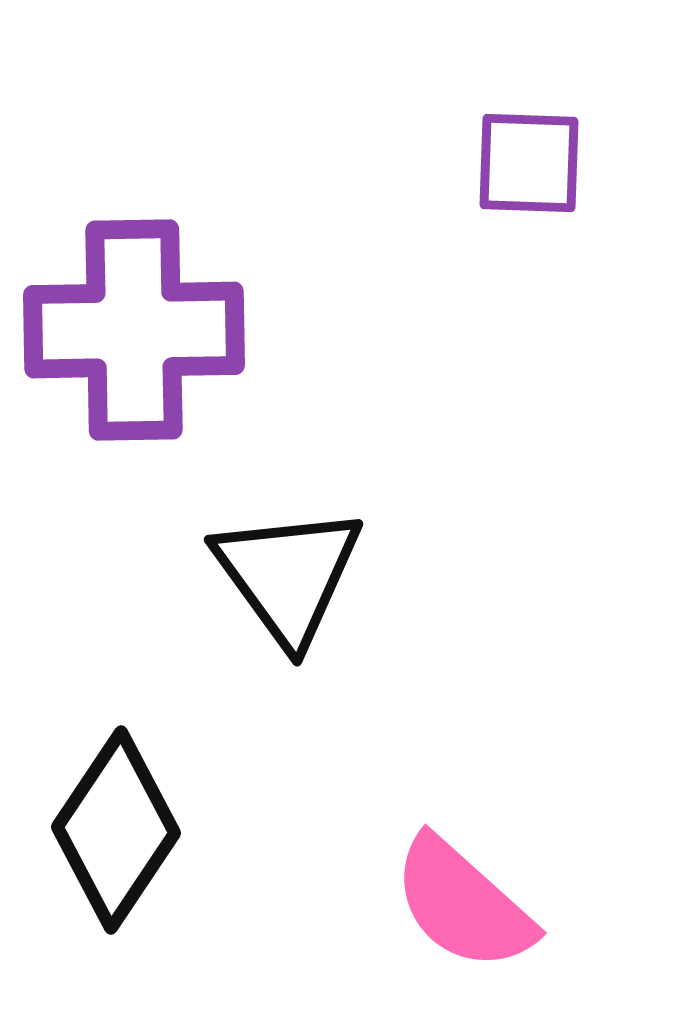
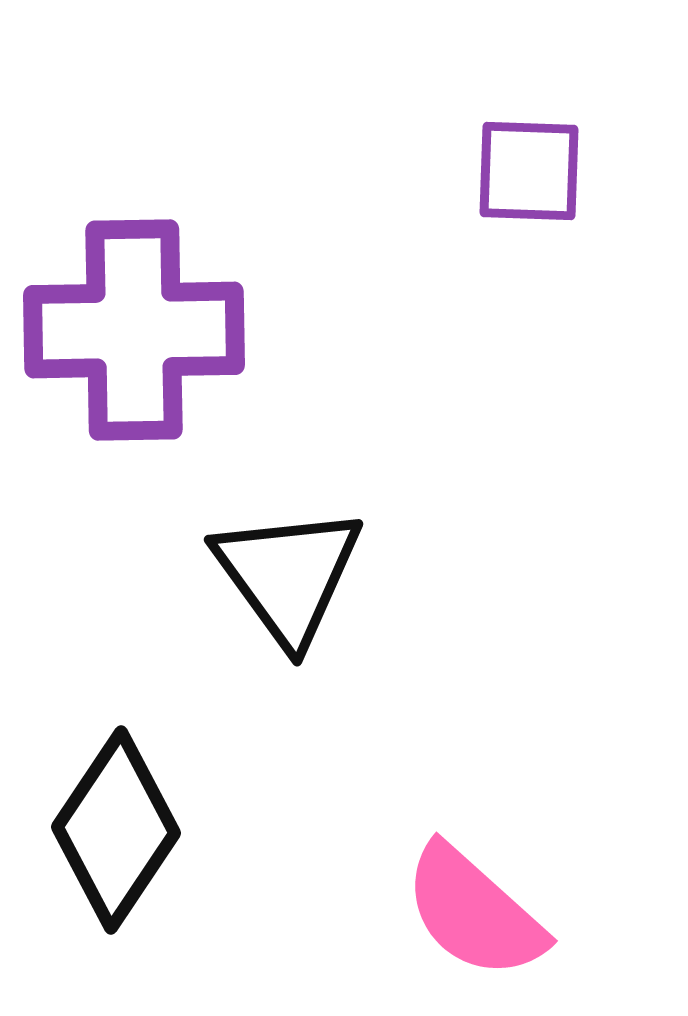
purple square: moved 8 px down
pink semicircle: moved 11 px right, 8 px down
